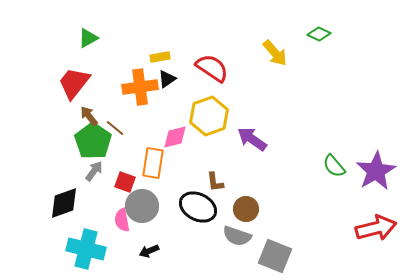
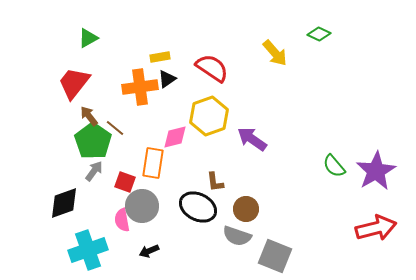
cyan cross: moved 2 px right, 1 px down; rotated 33 degrees counterclockwise
